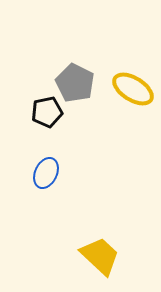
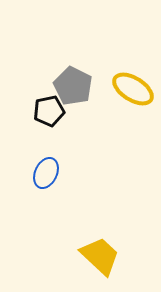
gray pentagon: moved 2 px left, 3 px down
black pentagon: moved 2 px right, 1 px up
